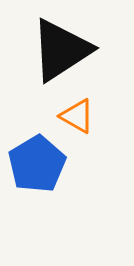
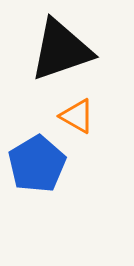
black triangle: rotated 14 degrees clockwise
